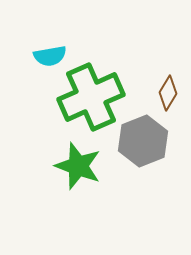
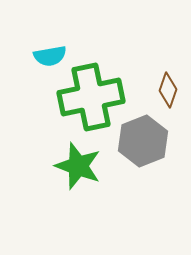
brown diamond: moved 3 px up; rotated 12 degrees counterclockwise
green cross: rotated 12 degrees clockwise
